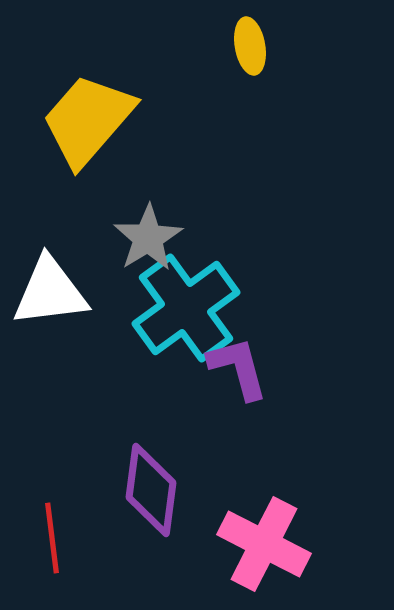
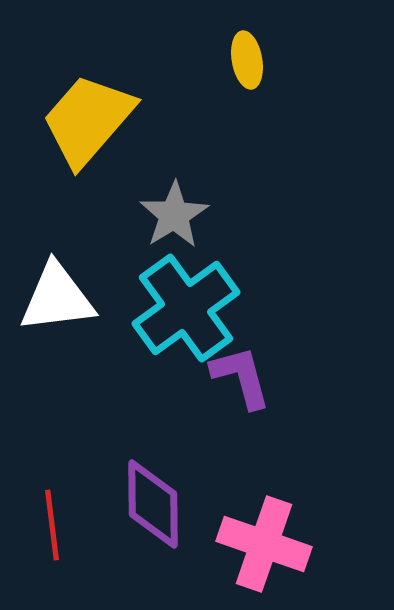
yellow ellipse: moved 3 px left, 14 px down
gray star: moved 26 px right, 23 px up
white triangle: moved 7 px right, 6 px down
purple L-shape: moved 3 px right, 9 px down
purple diamond: moved 2 px right, 14 px down; rotated 8 degrees counterclockwise
red line: moved 13 px up
pink cross: rotated 8 degrees counterclockwise
